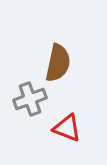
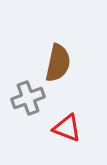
gray cross: moved 2 px left, 1 px up
